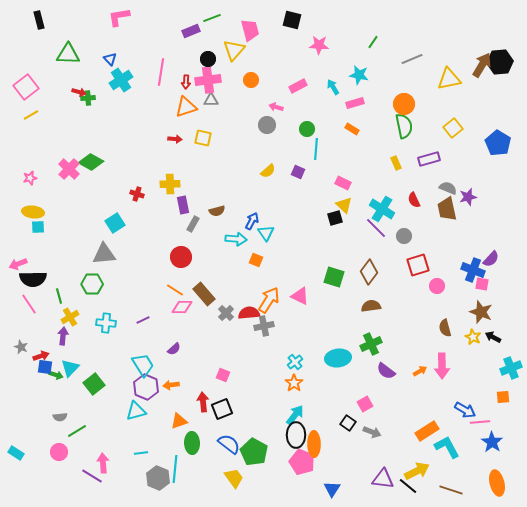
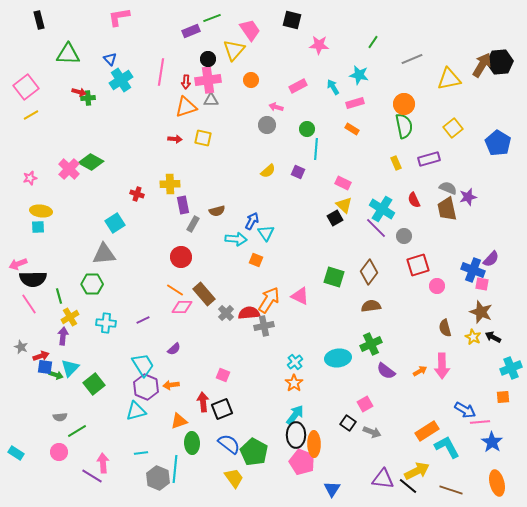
pink trapezoid at (250, 30): rotated 20 degrees counterclockwise
yellow ellipse at (33, 212): moved 8 px right, 1 px up
black square at (335, 218): rotated 14 degrees counterclockwise
